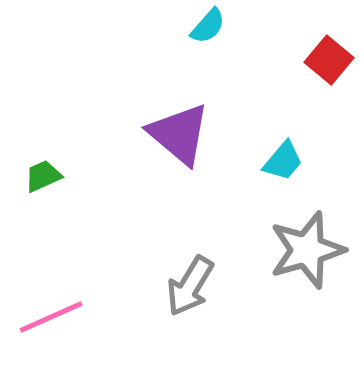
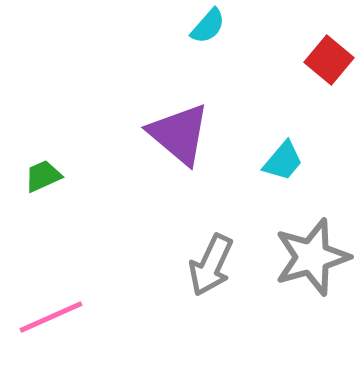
gray star: moved 5 px right, 7 px down
gray arrow: moved 21 px right, 21 px up; rotated 6 degrees counterclockwise
